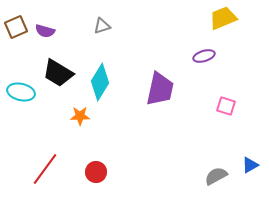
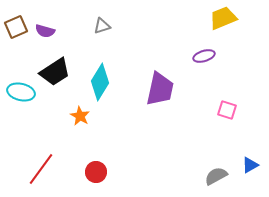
black trapezoid: moved 3 px left, 1 px up; rotated 64 degrees counterclockwise
pink square: moved 1 px right, 4 px down
orange star: rotated 30 degrees clockwise
red line: moved 4 px left
